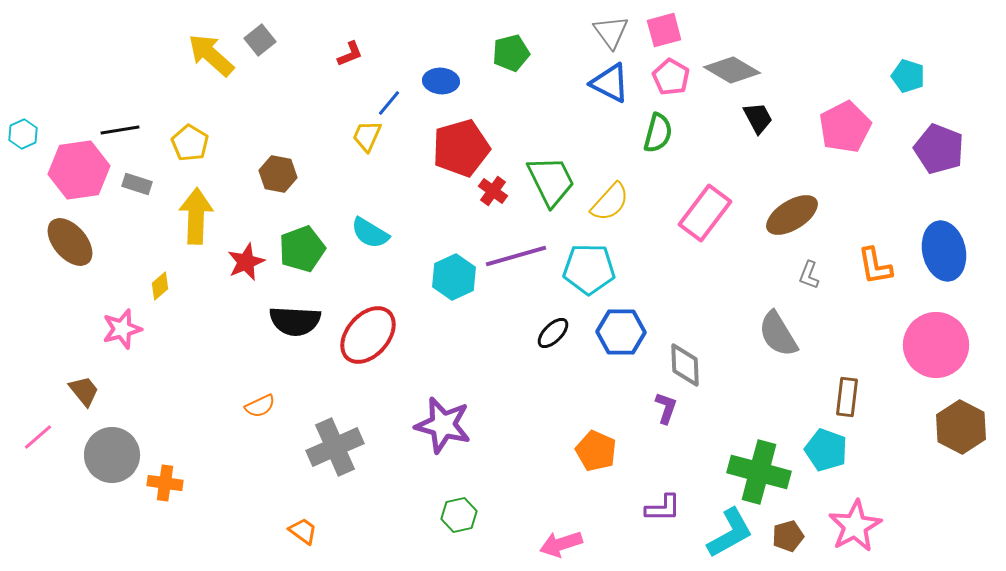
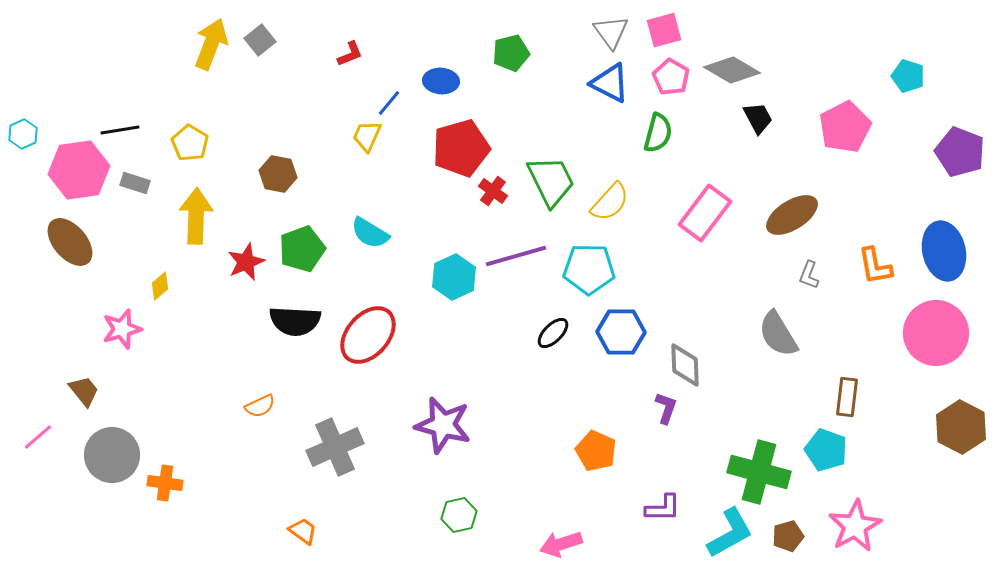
yellow arrow at (211, 55): moved 11 px up; rotated 69 degrees clockwise
purple pentagon at (939, 149): moved 21 px right, 3 px down
gray rectangle at (137, 184): moved 2 px left, 1 px up
pink circle at (936, 345): moved 12 px up
